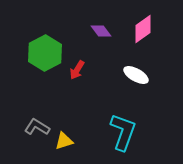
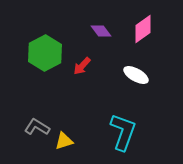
red arrow: moved 5 px right, 4 px up; rotated 12 degrees clockwise
